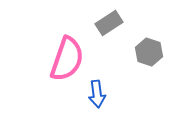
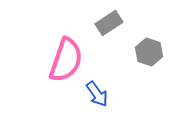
pink semicircle: moved 1 px left, 1 px down
blue arrow: rotated 28 degrees counterclockwise
